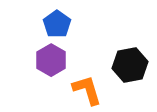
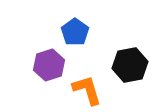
blue pentagon: moved 18 px right, 8 px down
purple hexagon: moved 2 px left, 5 px down; rotated 12 degrees clockwise
